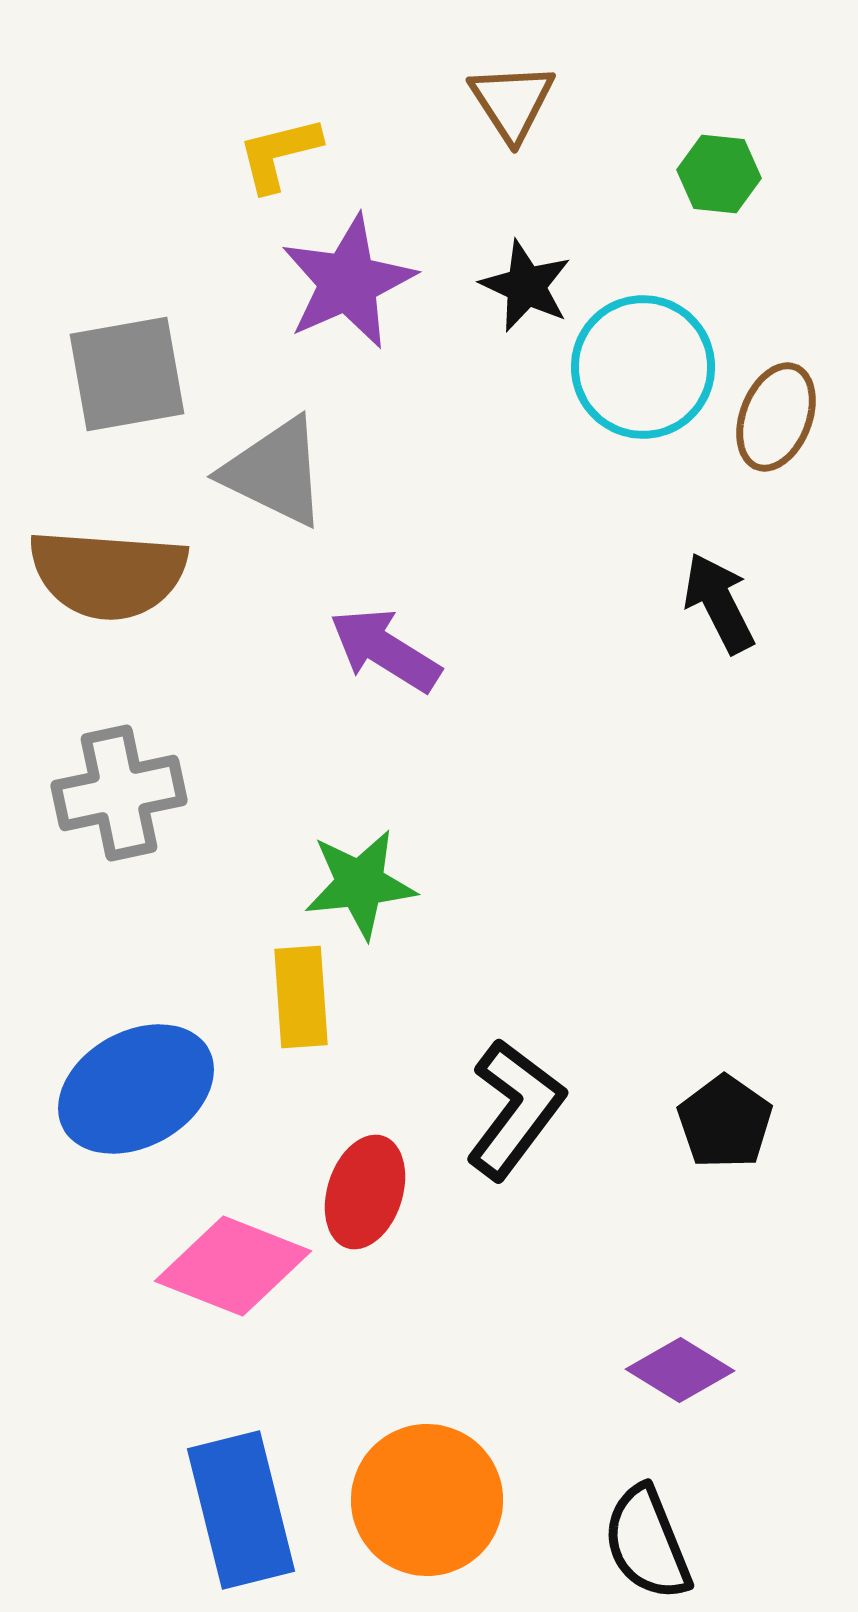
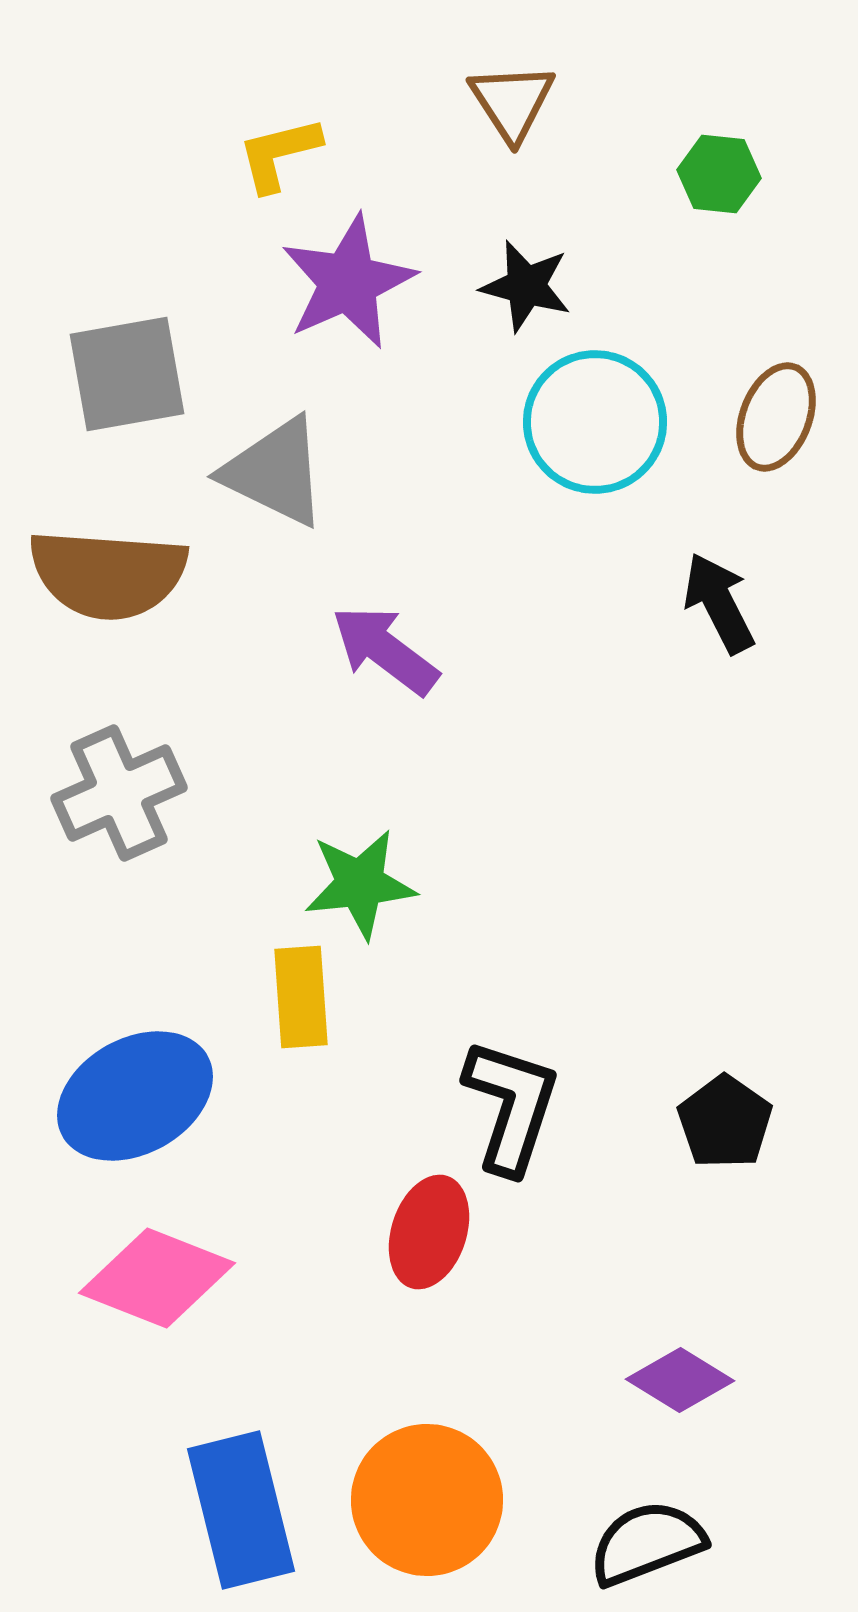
black star: rotated 10 degrees counterclockwise
cyan circle: moved 48 px left, 55 px down
purple arrow: rotated 5 degrees clockwise
gray cross: rotated 12 degrees counterclockwise
blue ellipse: moved 1 px left, 7 px down
black L-shape: moved 4 px left, 3 px up; rotated 19 degrees counterclockwise
red ellipse: moved 64 px right, 40 px down
pink diamond: moved 76 px left, 12 px down
purple diamond: moved 10 px down
black semicircle: rotated 91 degrees clockwise
